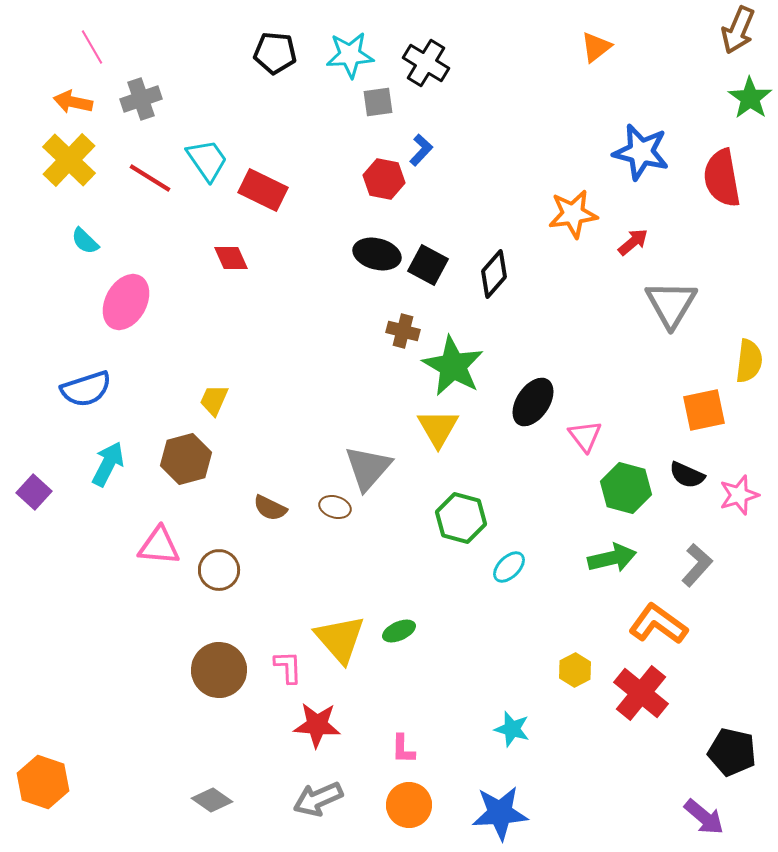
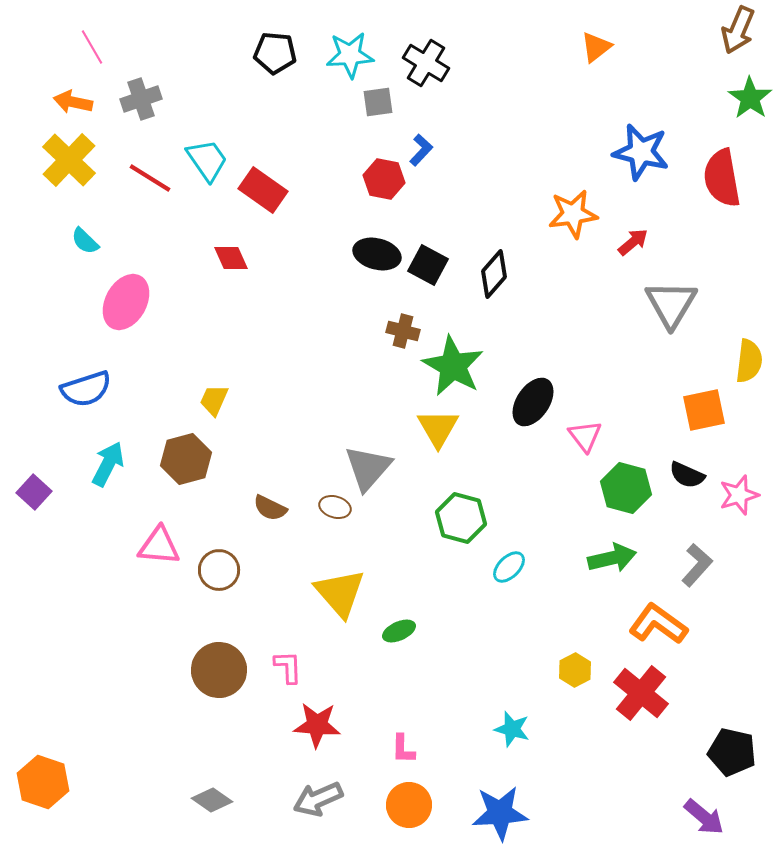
red rectangle at (263, 190): rotated 9 degrees clockwise
yellow triangle at (340, 639): moved 46 px up
